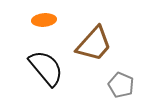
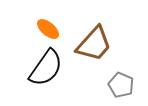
orange ellipse: moved 4 px right, 9 px down; rotated 45 degrees clockwise
black semicircle: rotated 75 degrees clockwise
